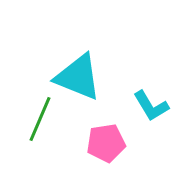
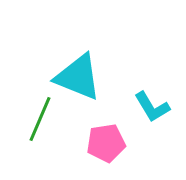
cyan L-shape: moved 1 px right, 1 px down
